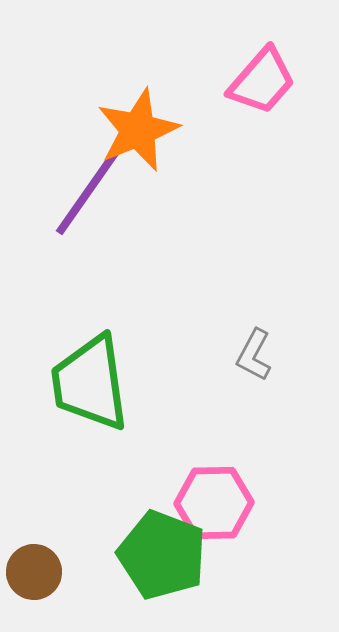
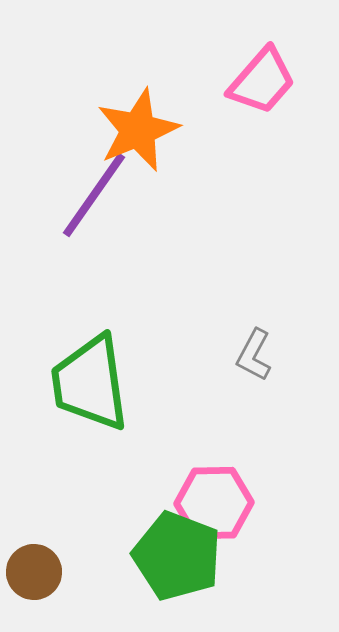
purple line: moved 7 px right, 2 px down
green pentagon: moved 15 px right, 1 px down
